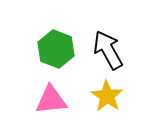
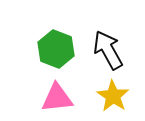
yellow star: moved 6 px right
pink triangle: moved 6 px right, 2 px up
